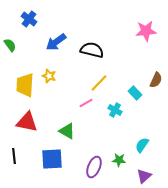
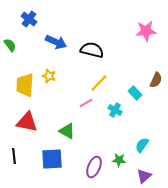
blue arrow: rotated 120 degrees counterclockwise
